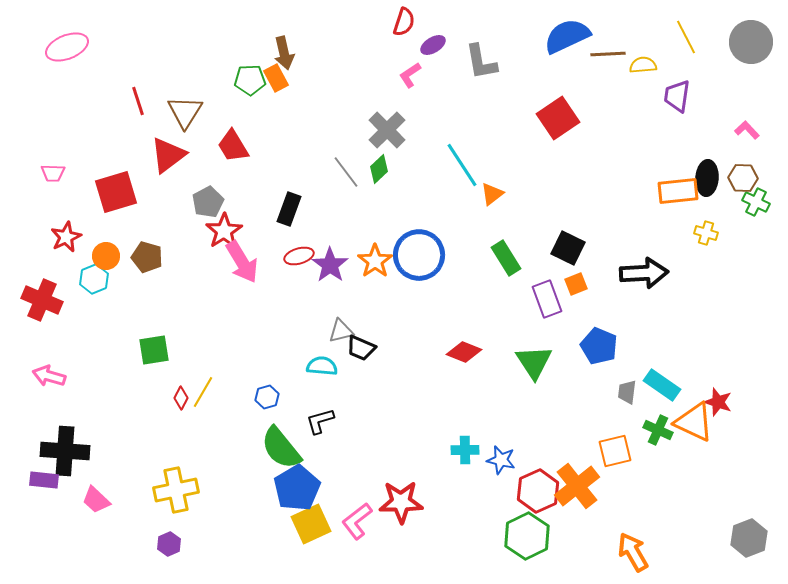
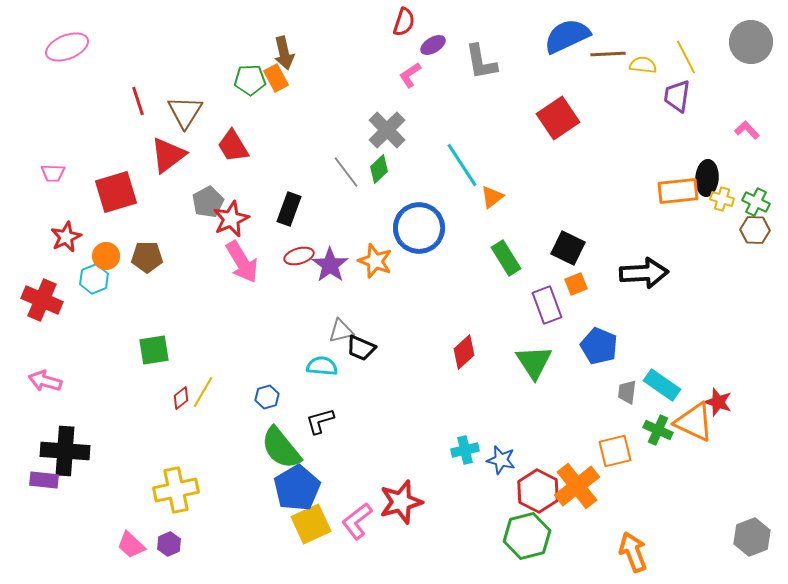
yellow line at (686, 37): moved 20 px down
yellow semicircle at (643, 65): rotated 12 degrees clockwise
brown hexagon at (743, 178): moved 12 px right, 52 px down
orange triangle at (492, 194): moved 3 px down
red star at (224, 231): moved 7 px right, 12 px up; rotated 9 degrees clockwise
yellow cross at (706, 233): moved 16 px right, 34 px up
blue circle at (419, 255): moved 27 px up
brown pentagon at (147, 257): rotated 16 degrees counterclockwise
orange star at (375, 261): rotated 16 degrees counterclockwise
purple rectangle at (547, 299): moved 6 px down
red diamond at (464, 352): rotated 64 degrees counterclockwise
pink arrow at (49, 376): moved 4 px left, 5 px down
red diamond at (181, 398): rotated 25 degrees clockwise
cyan cross at (465, 450): rotated 12 degrees counterclockwise
red hexagon at (538, 491): rotated 9 degrees counterclockwise
pink trapezoid at (96, 500): moved 35 px right, 45 px down
red star at (401, 502): rotated 15 degrees counterclockwise
green hexagon at (527, 536): rotated 12 degrees clockwise
gray hexagon at (749, 538): moved 3 px right, 1 px up
orange arrow at (633, 552): rotated 9 degrees clockwise
